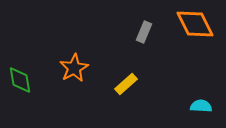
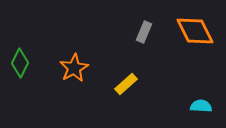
orange diamond: moved 7 px down
green diamond: moved 17 px up; rotated 36 degrees clockwise
